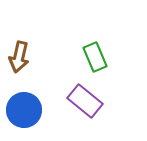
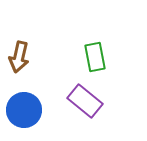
green rectangle: rotated 12 degrees clockwise
